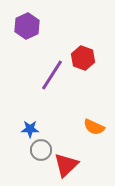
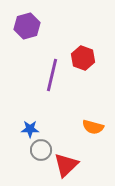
purple hexagon: rotated 10 degrees clockwise
purple line: rotated 20 degrees counterclockwise
orange semicircle: moved 1 px left; rotated 10 degrees counterclockwise
